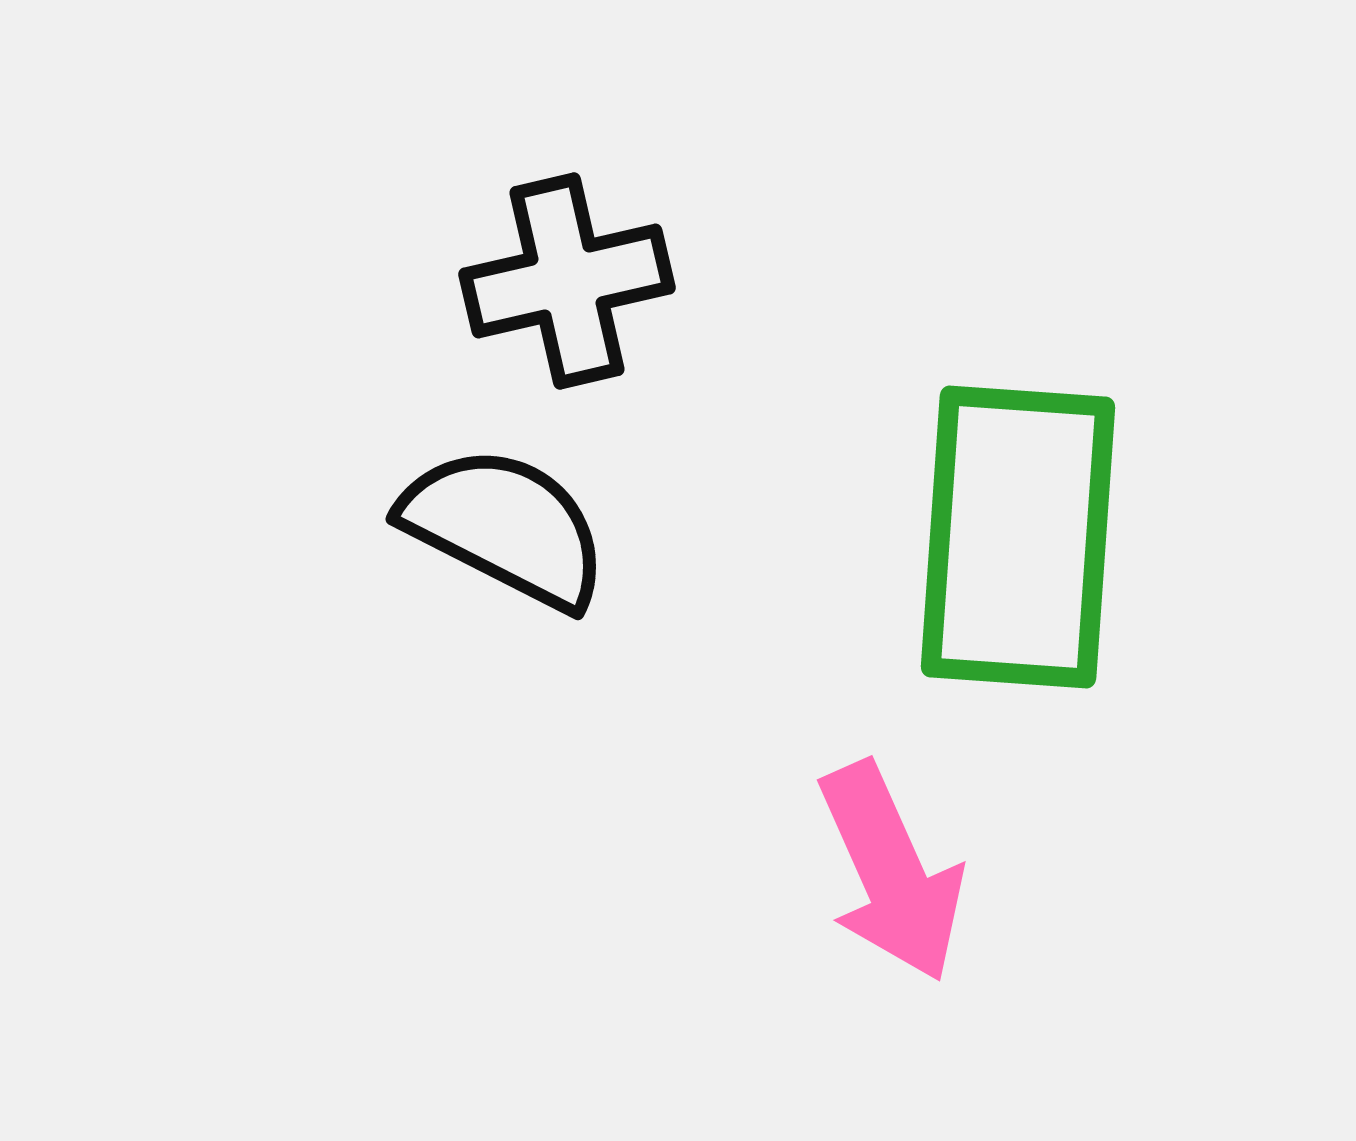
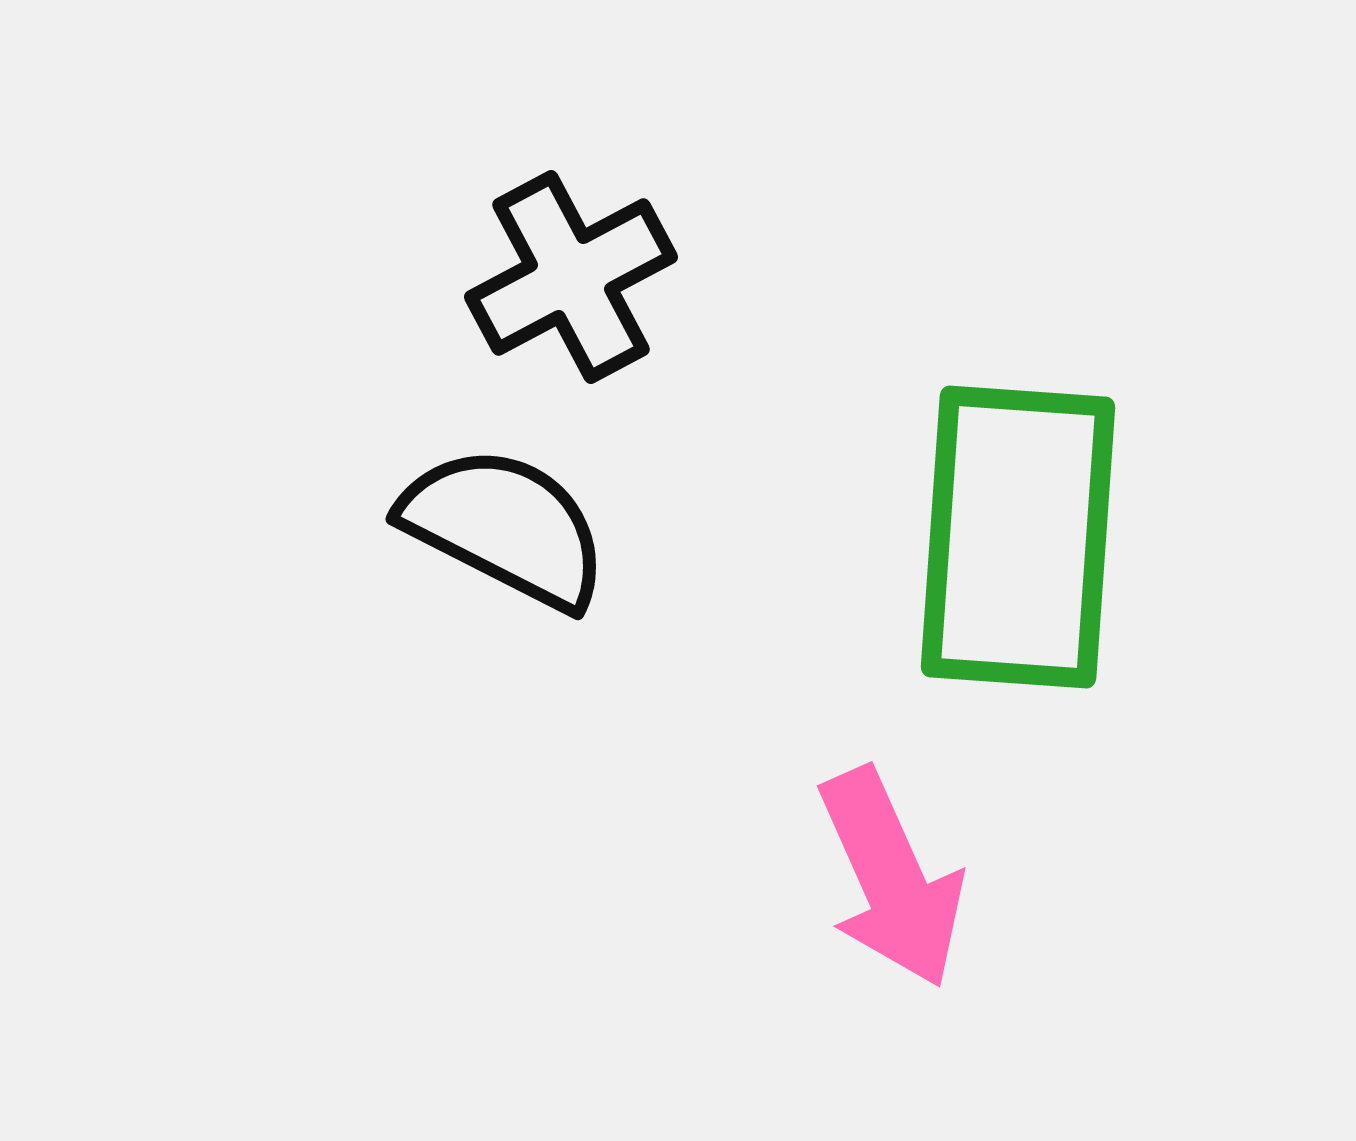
black cross: moved 4 px right, 4 px up; rotated 15 degrees counterclockwise
pink arrow: moved 6 px down
